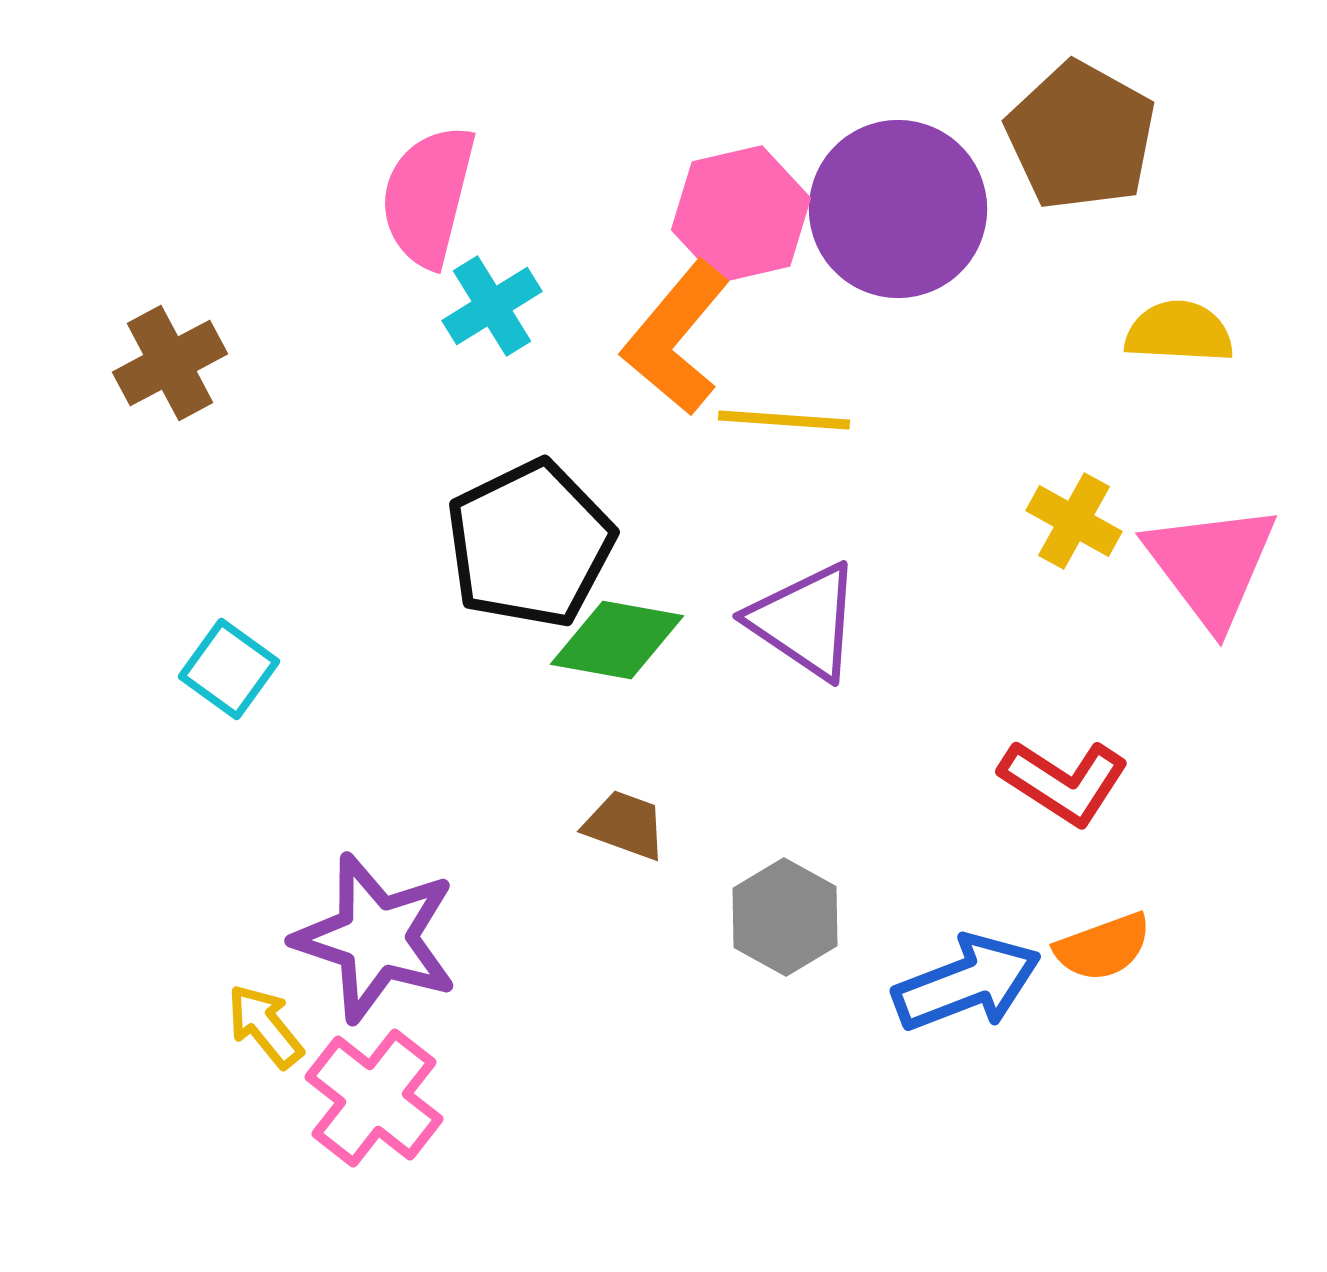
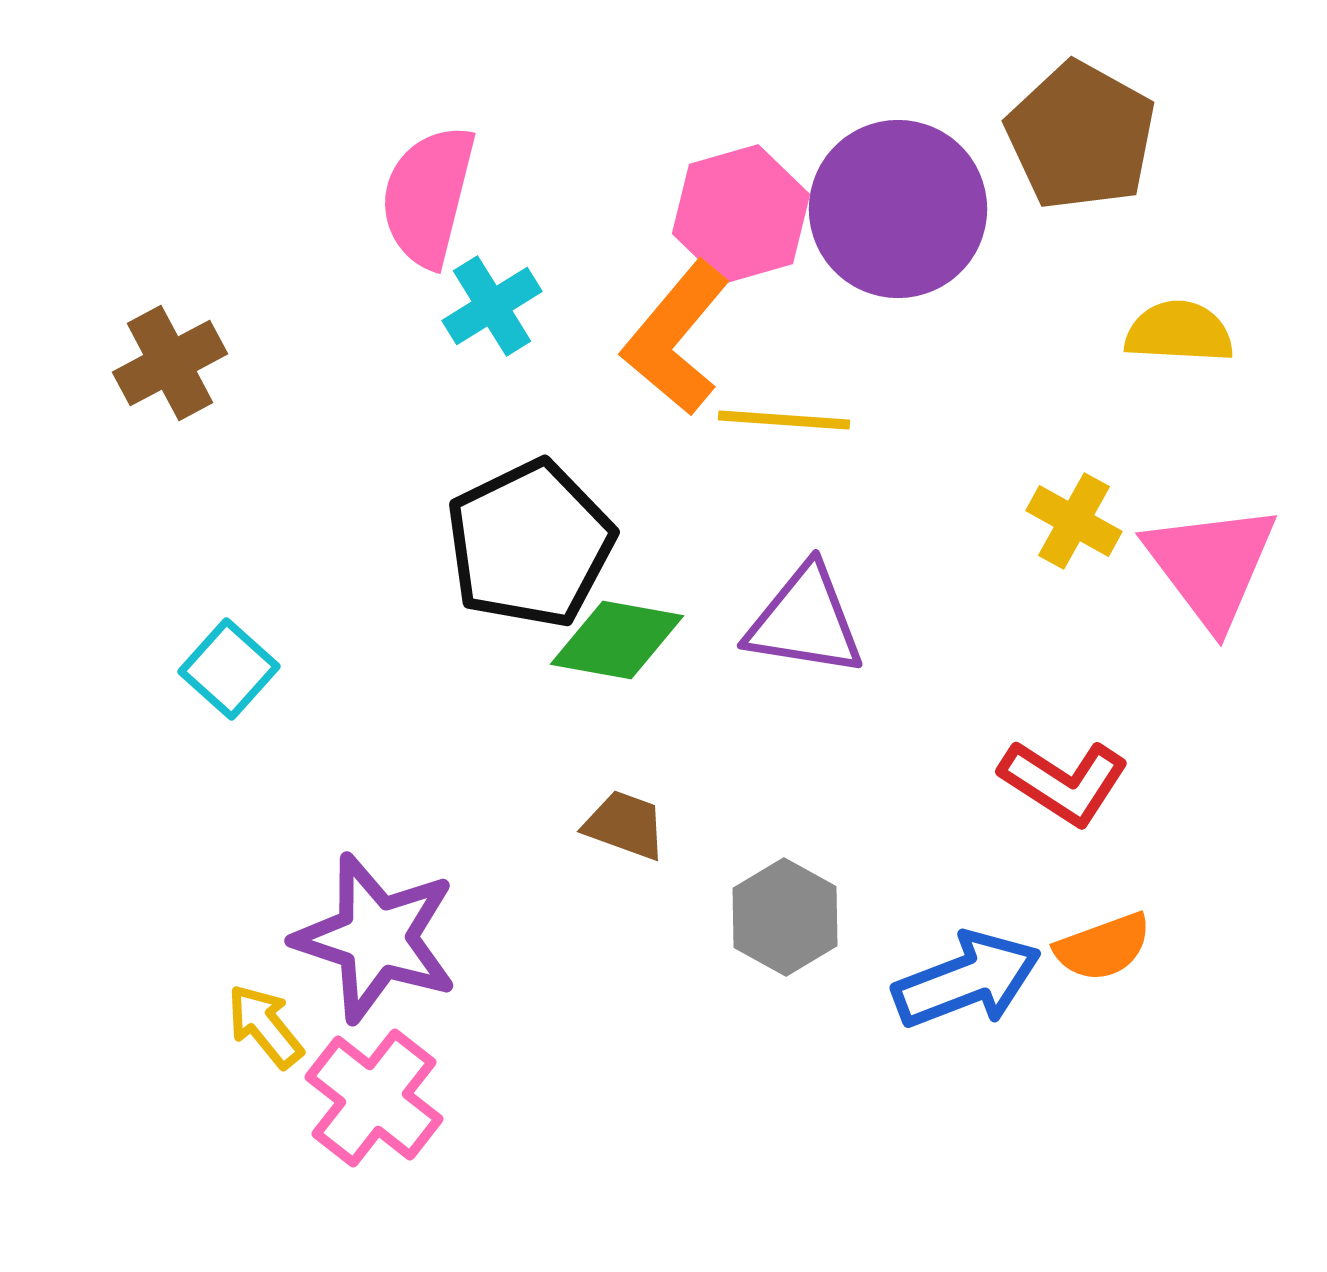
pink hexagon: rotated 3 degrees counterclockwise
purple triangle: rotated 25 degrees counterclockwise
cyan square: rotated 6 degrees clockwise
blue arrow: moved 3 px up
